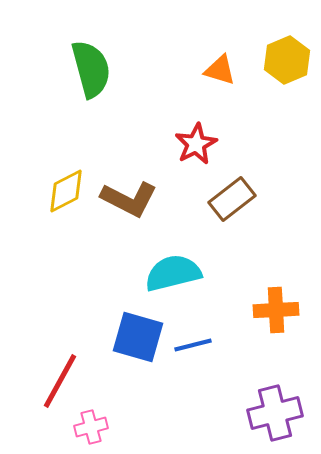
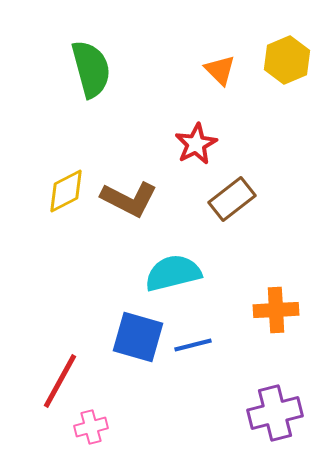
orange triangle: rotated 28 degrees clockwise
